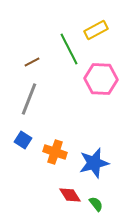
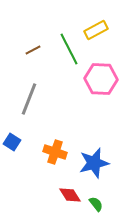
brown line: moved 1 px right, 12 px up
blue square: moved 11 px left, 2 px down
